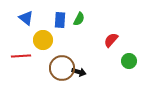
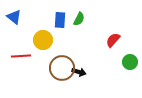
blue triangle: moved 12 px left, 1 px up
red semicircle: moved 2 px right
green circle: moved 1 px right, 1 px down
